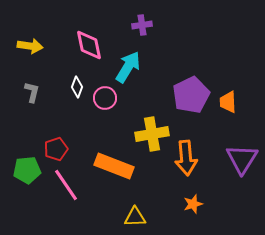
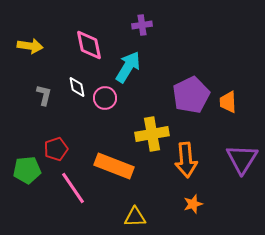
white diamond: rotated 30 degrees counterclockwise
gray L-shape: moved 12 px right, 3 px down
orange arrow: moved 2 px down
pink line: moved 7 px right, 3 px down
